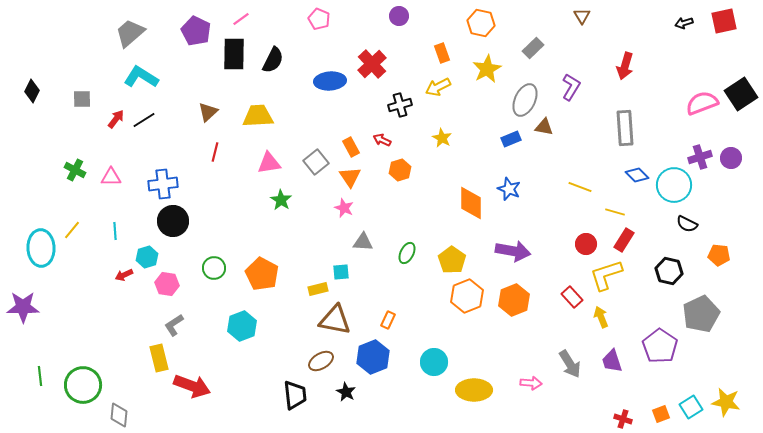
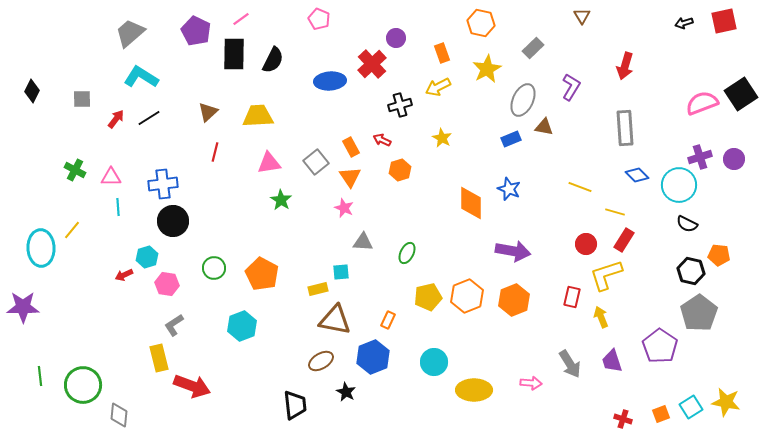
purple circle at (399, 16): moved 3 px left, 22 px down
gray ellipse at (525, 100): moved 2 px left
black line at (144, 120): moved 5 px right, 2 px up
purple circle at (731, 158): moved 3 px right, 1 px down
cyan circle at (674, 185): moved 5 px right
cyan line at (115, 231): moved 3 px right, 24 px up
yellow pentagon at (452, 260): moved 24 px left, 37 px down; rotated 24 degrees clockwise
black hexagon at (669, 271): moved 22 px right
red rectangle at (572, 297): rotated 55 degrees clockwise
gray pentagon at (701, 314): moved 2 px left, 1 px up; rotated 9 degrees counterclockwise
black trapezoid at (295, 395): moved 10 px down
